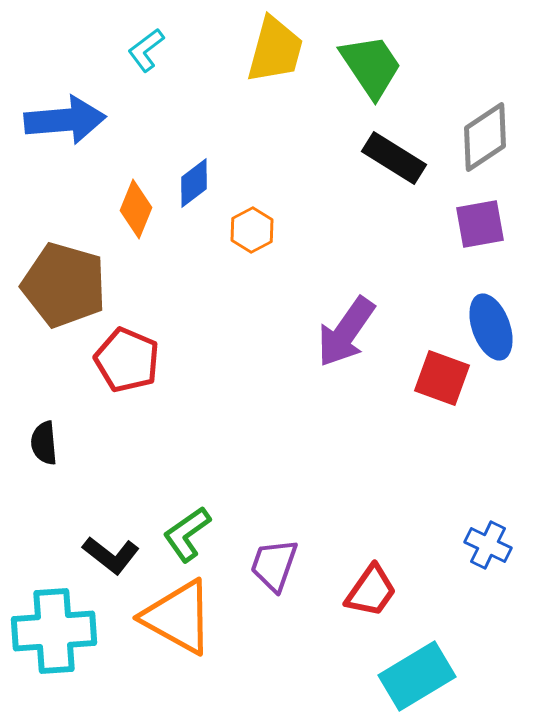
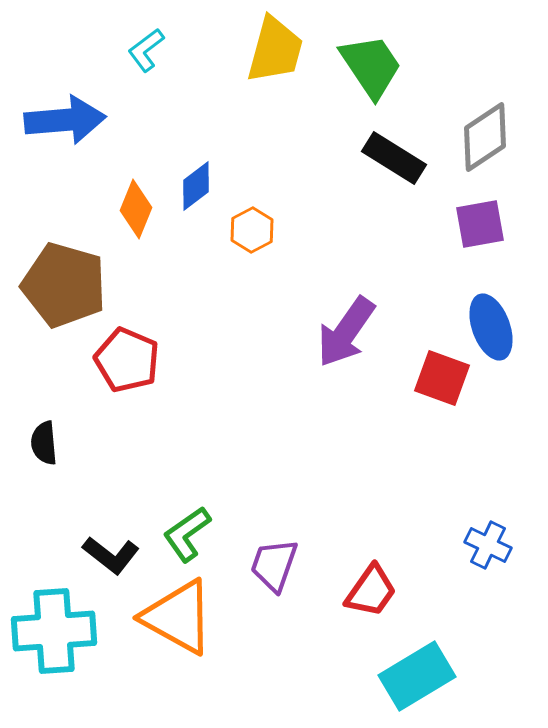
blue diamond: moved 2 px right, 3 px down
